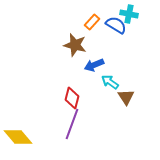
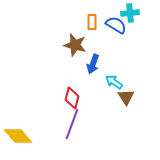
cyan cross: moved 1 px right, 1 px up; rotated 18 degrees counterclockwise
orange rectangle: rotated 42 degrees counterclockwise
blue arrow: moved 1 px left, 1 px up; rotated 48 degrees counterclockwise
cyan arrow: moved 4 px right
yellow diamond: moved 1 px up
